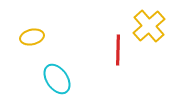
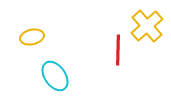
yellow cross: moved 2 px left
cyan ellipse: moved 2 px left, 3 px up
